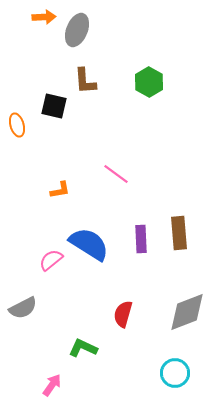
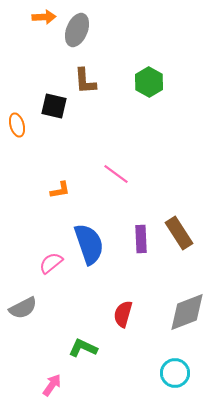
brown rectangle: rotated 28 degrees counterclockwise
blue semicircle: rotated 39 degrees clockwise
pink semicircle: moved 3 px down
